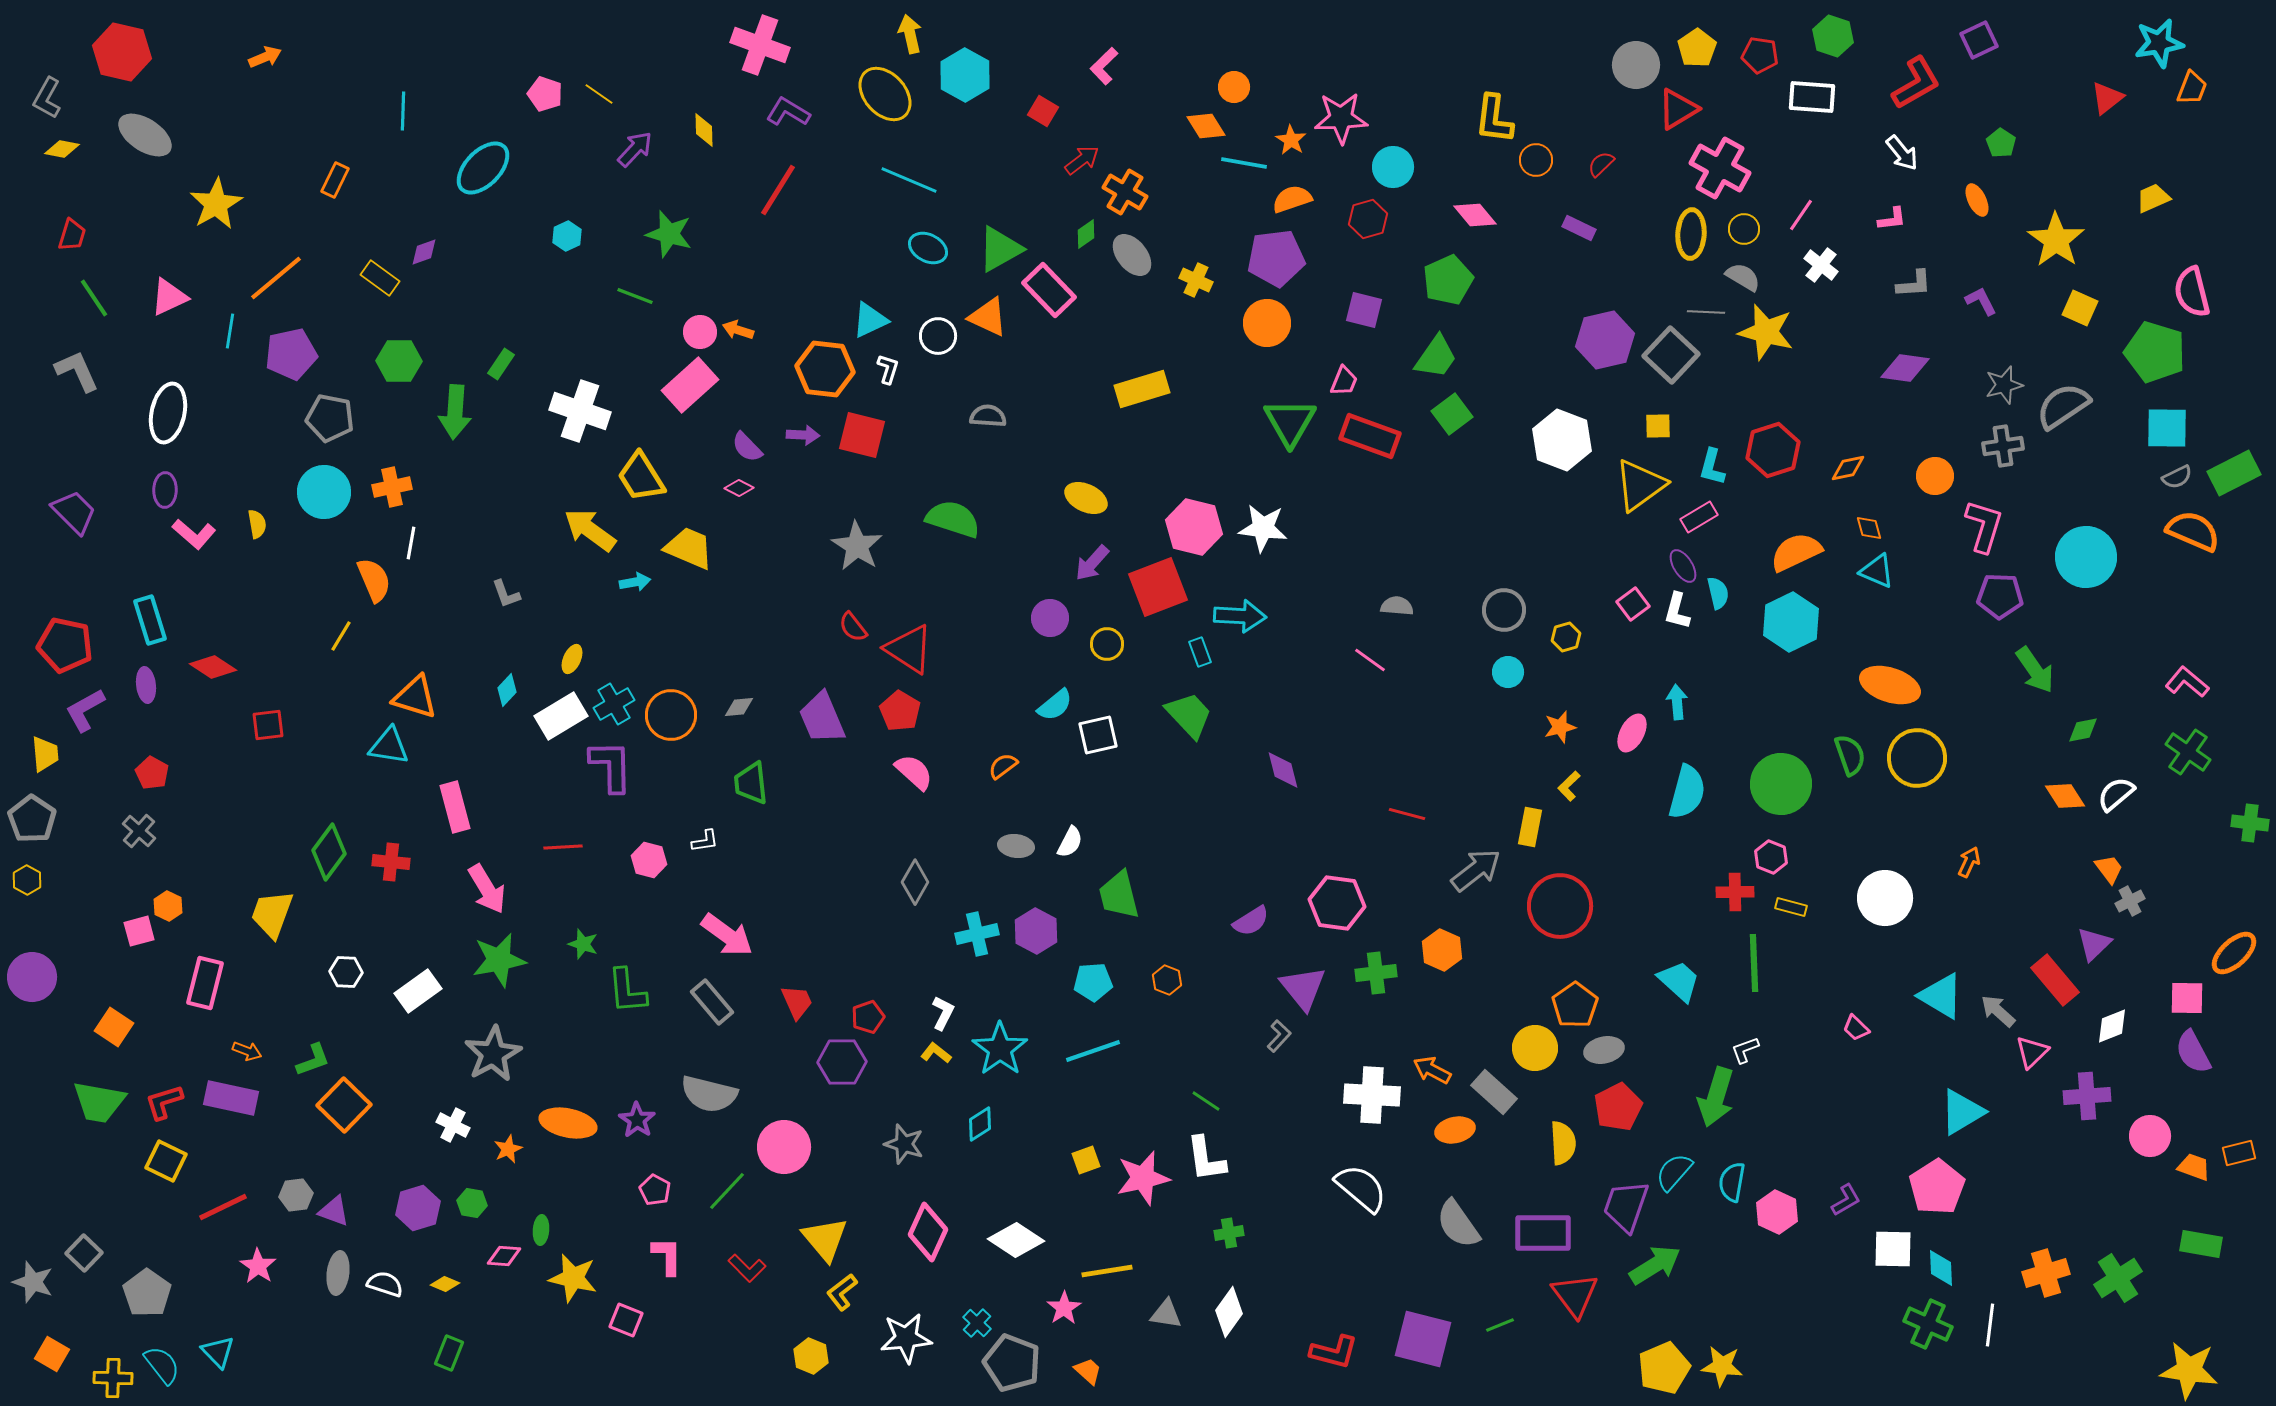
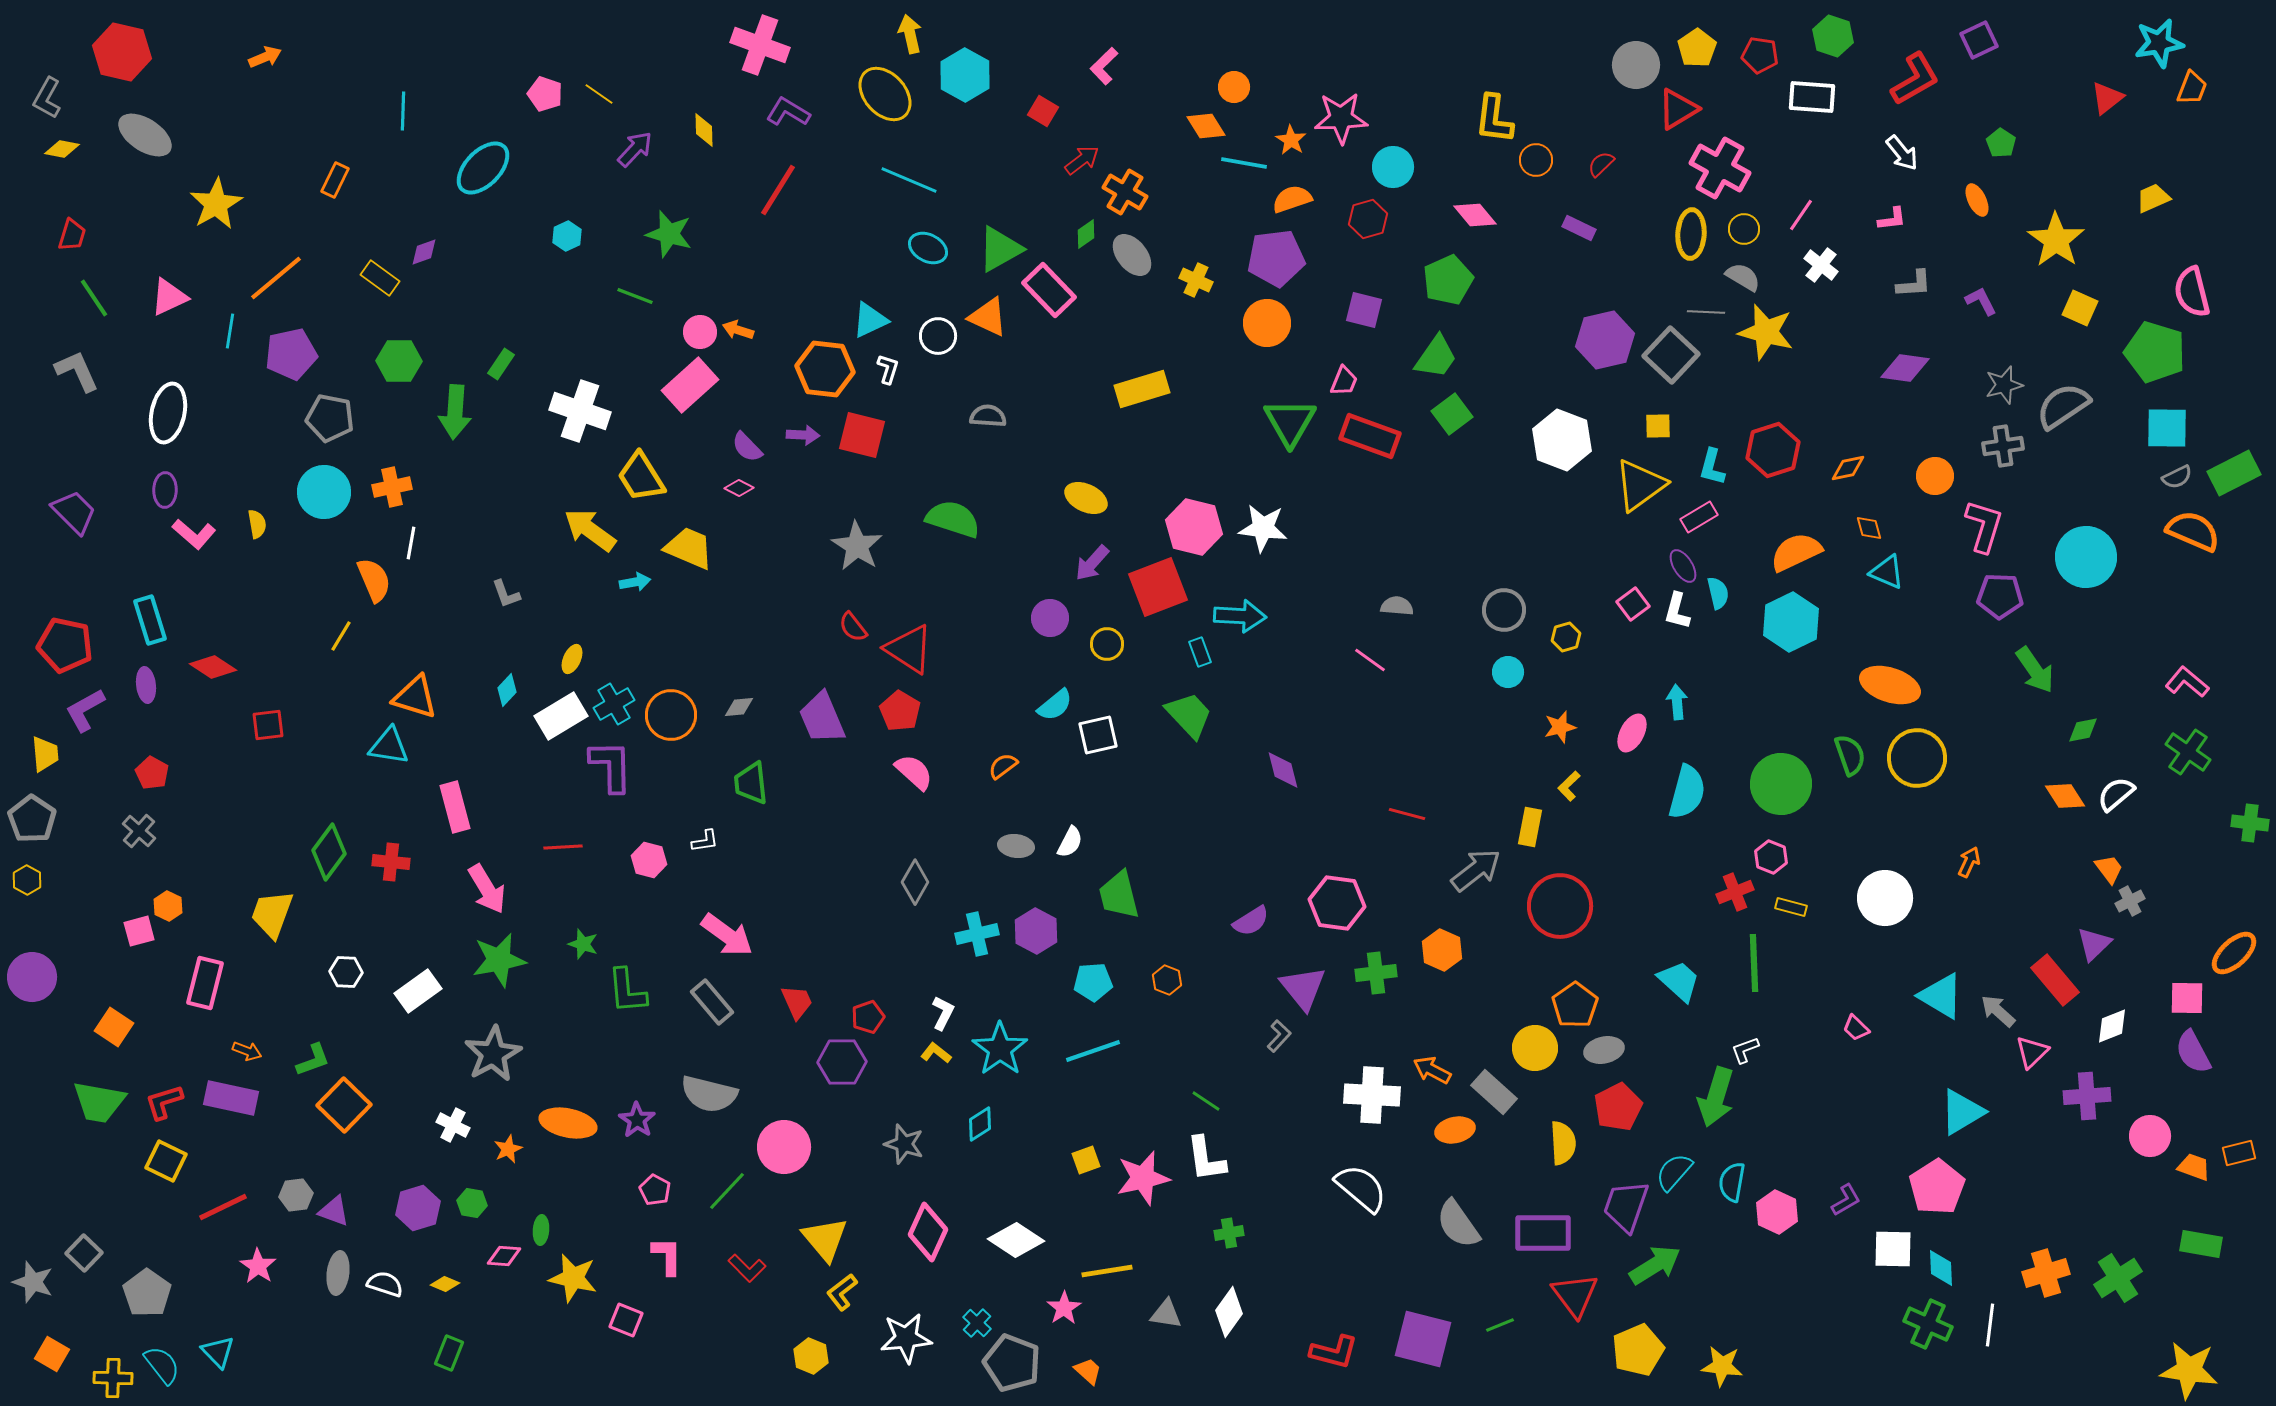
red L-shape at (1916, 83): moved 1 px left, 4 px up
cyan triangle at (1877, 571): moved 10 px right, 1 px down
red cross at (1735, 892): rotated 21 degrees counterclockwise
yellow pentagon at (1664, 1368): moved 26 px left, 18 px up
